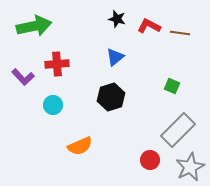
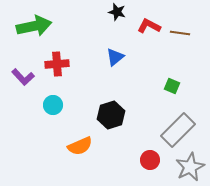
black star: moved 7 px up
black hexagon: moved 18 px down
